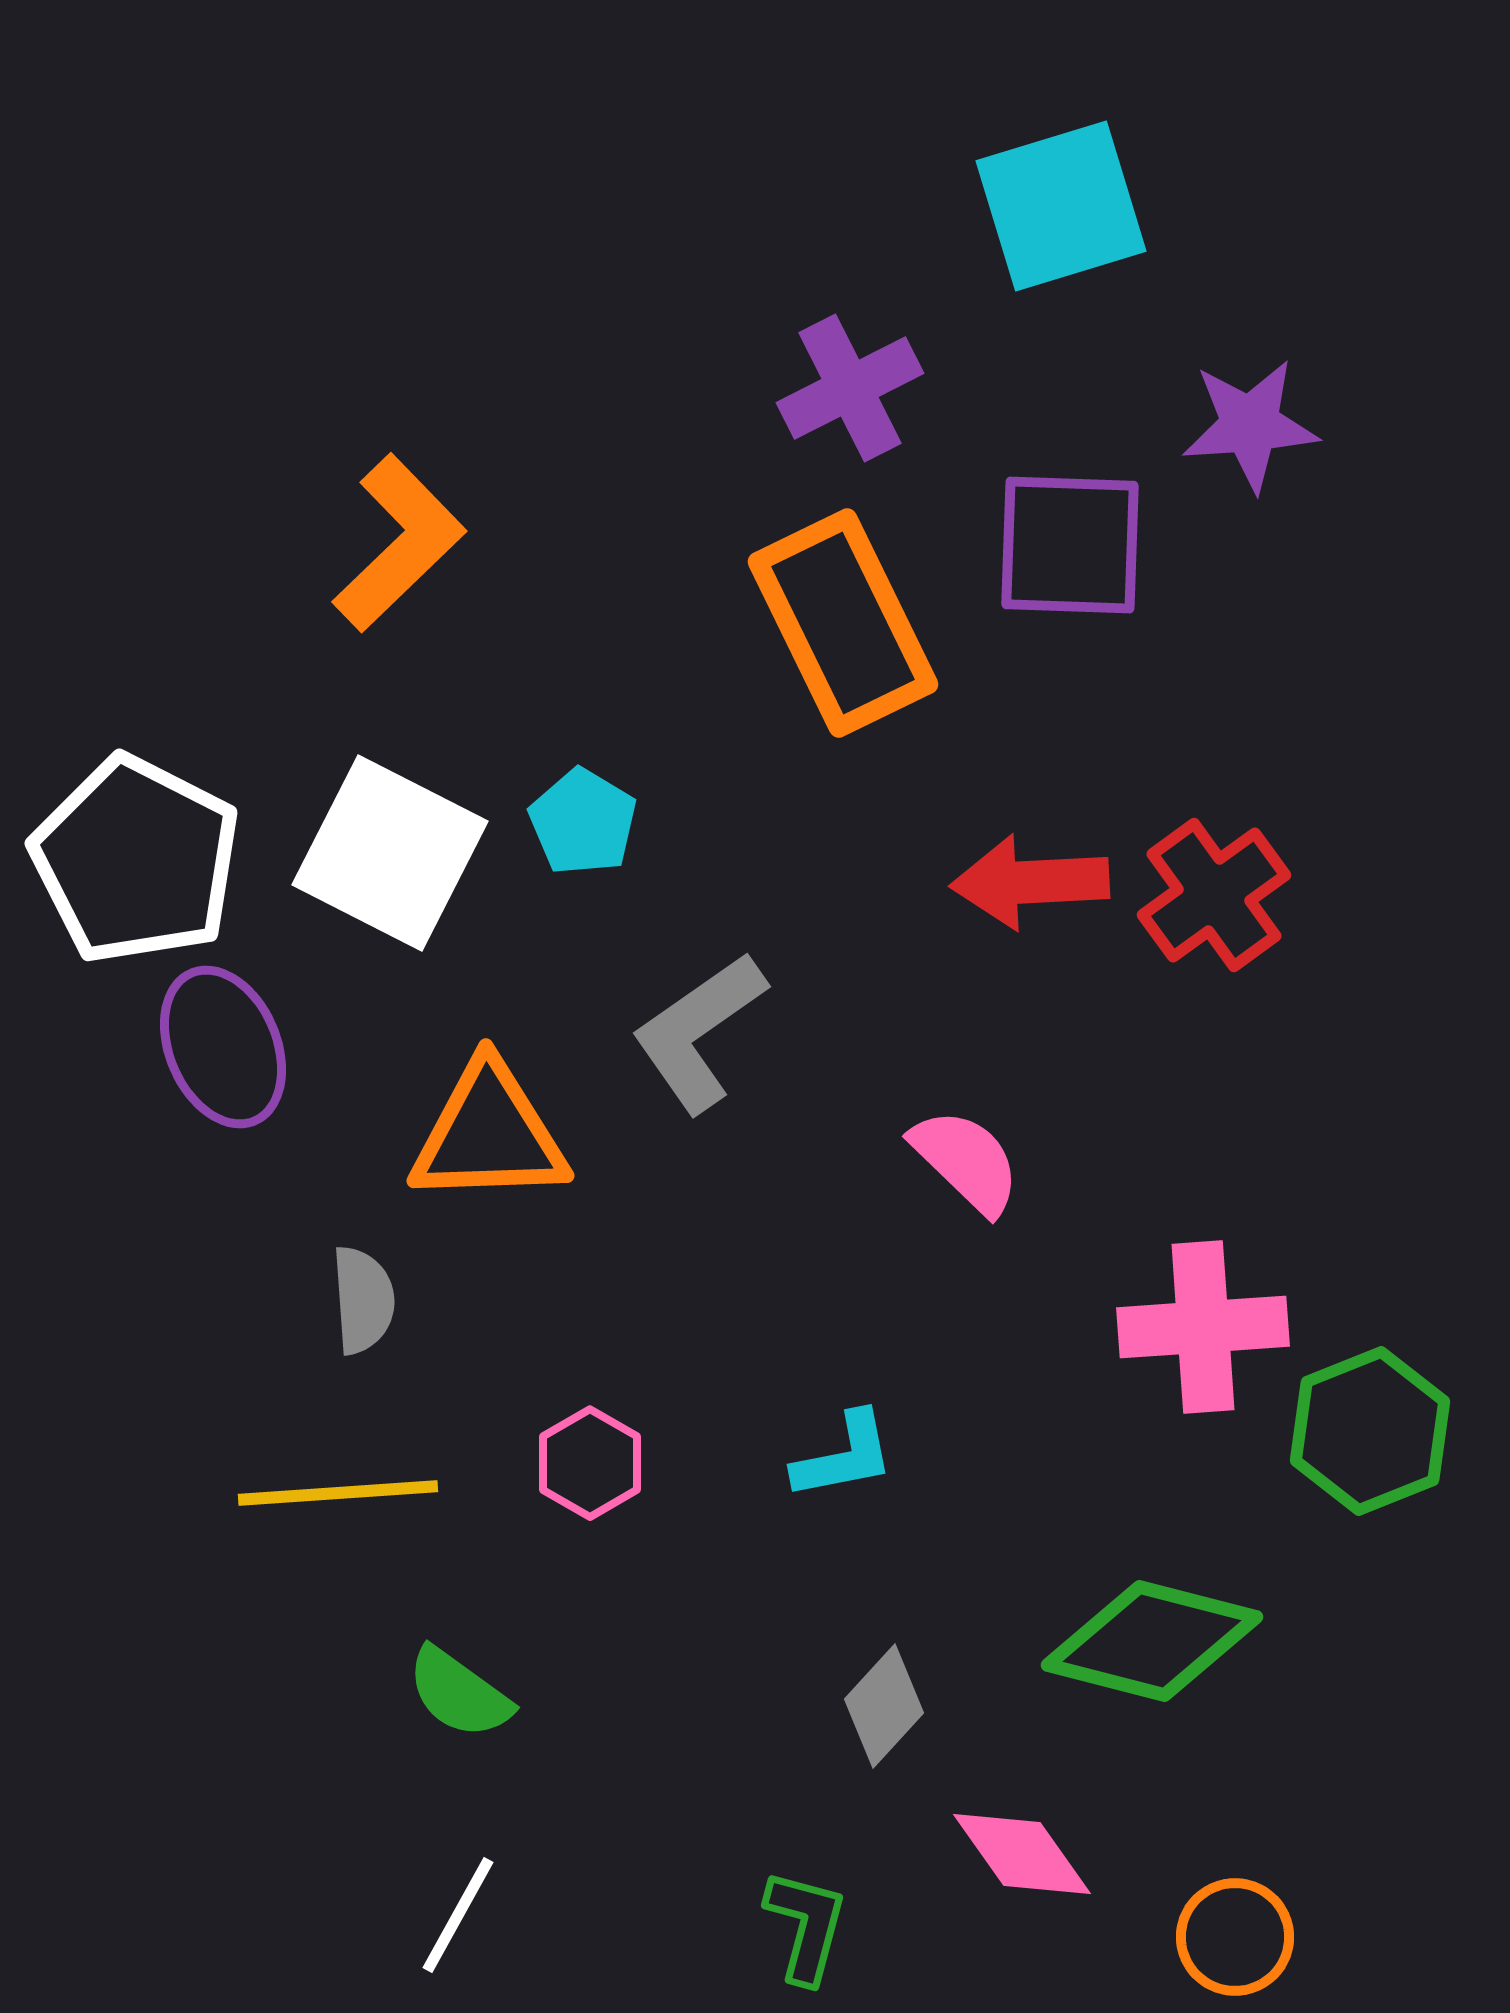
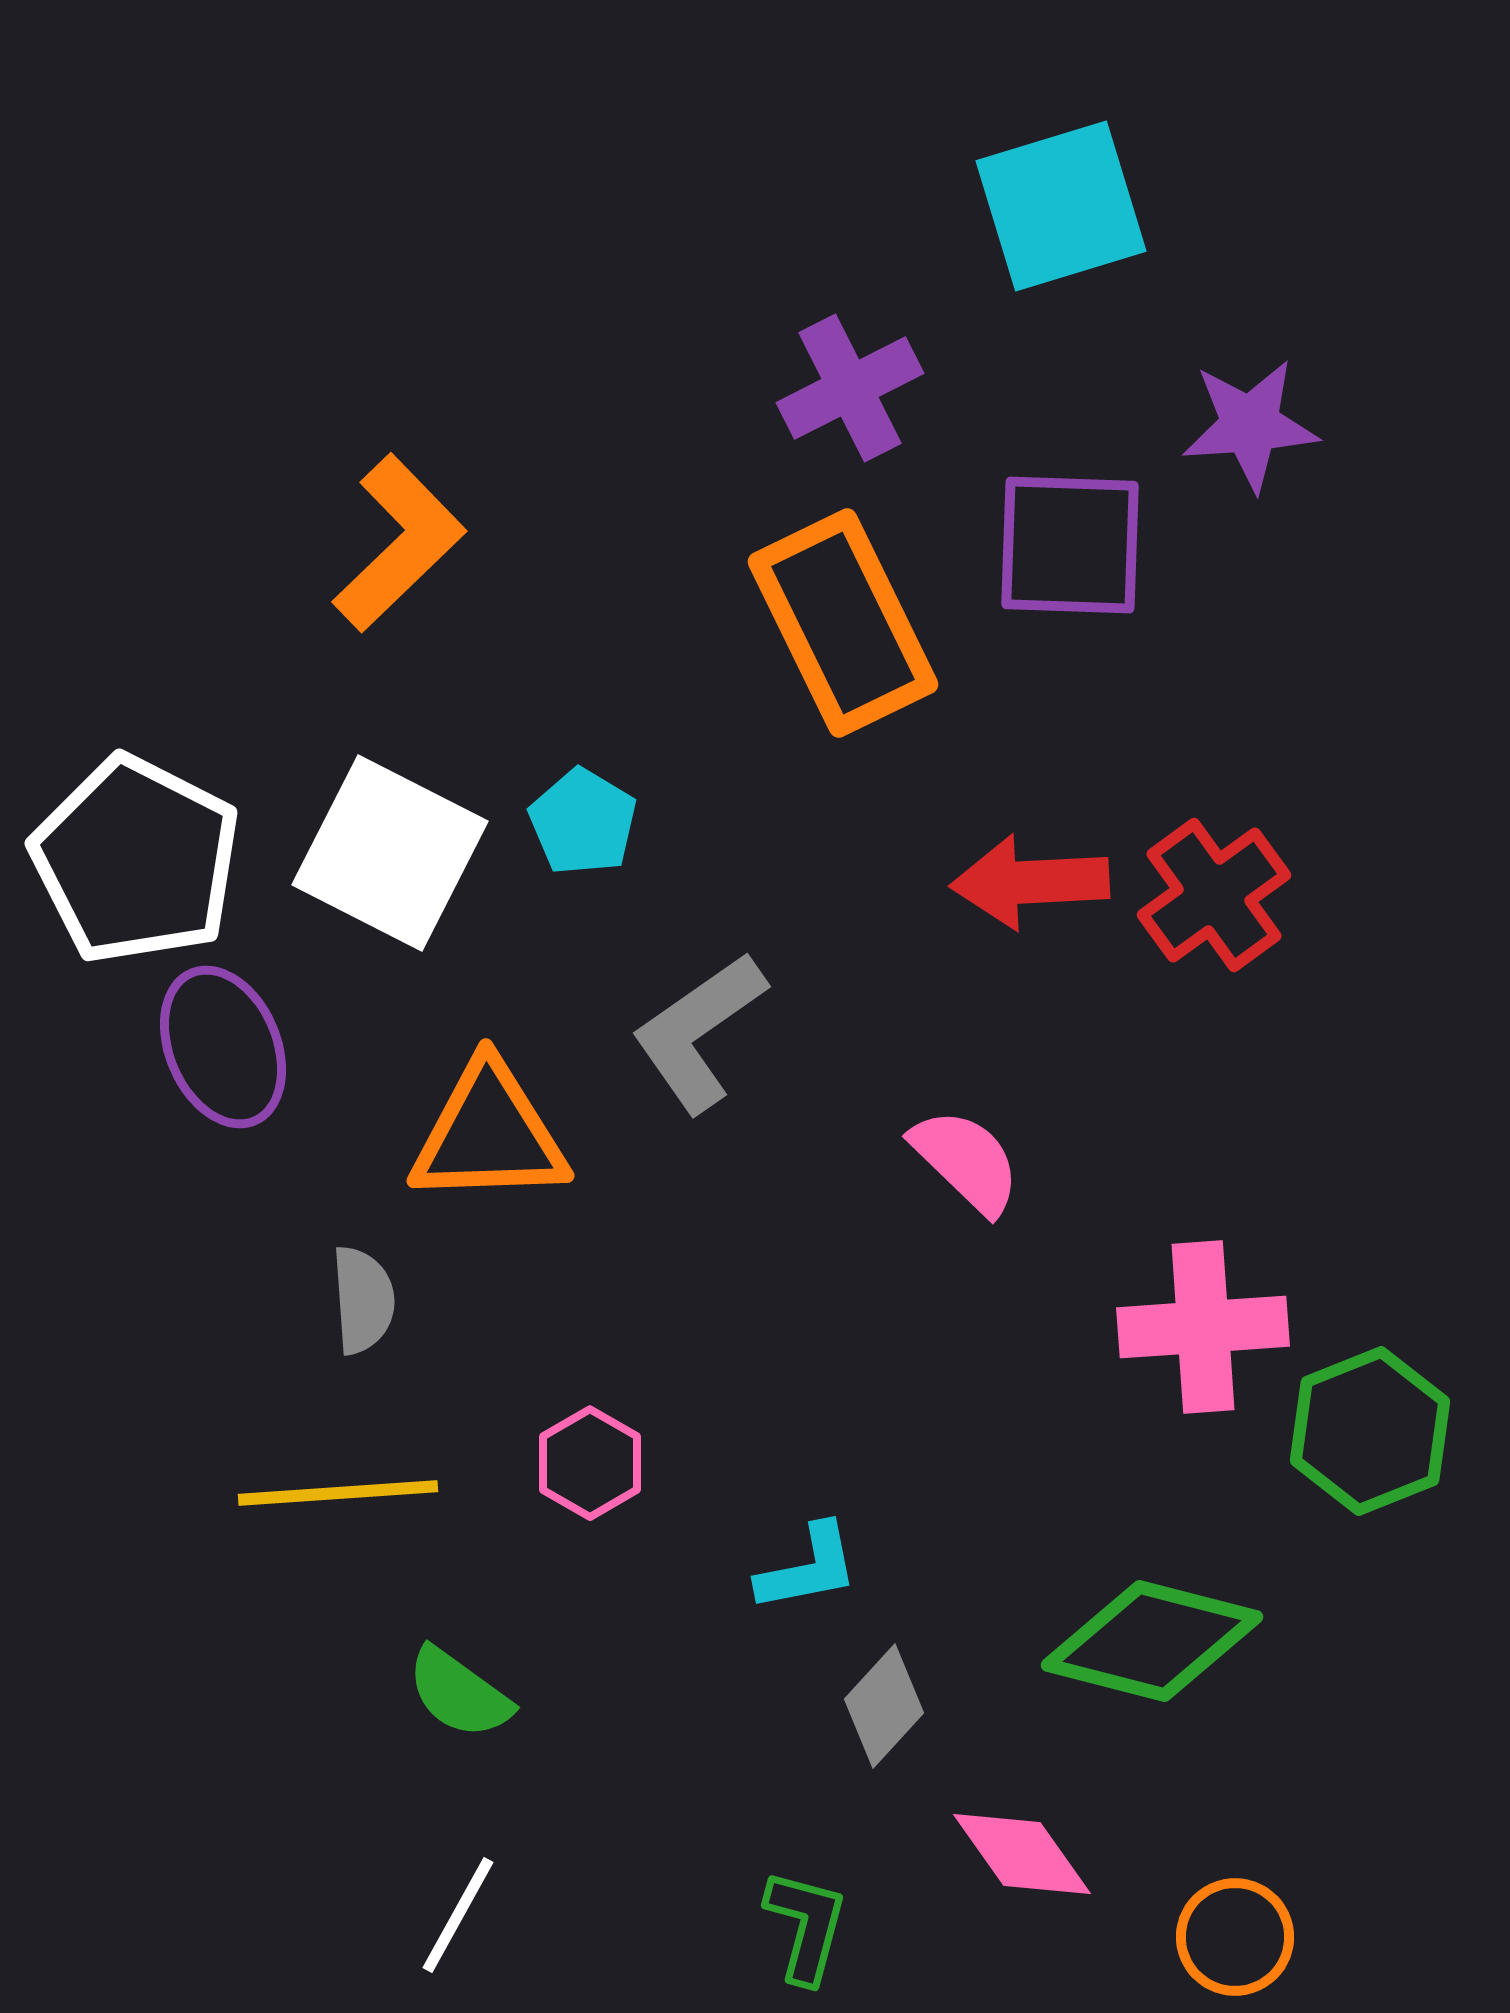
cyan L-shape: moved 36 px left, 112 px down
